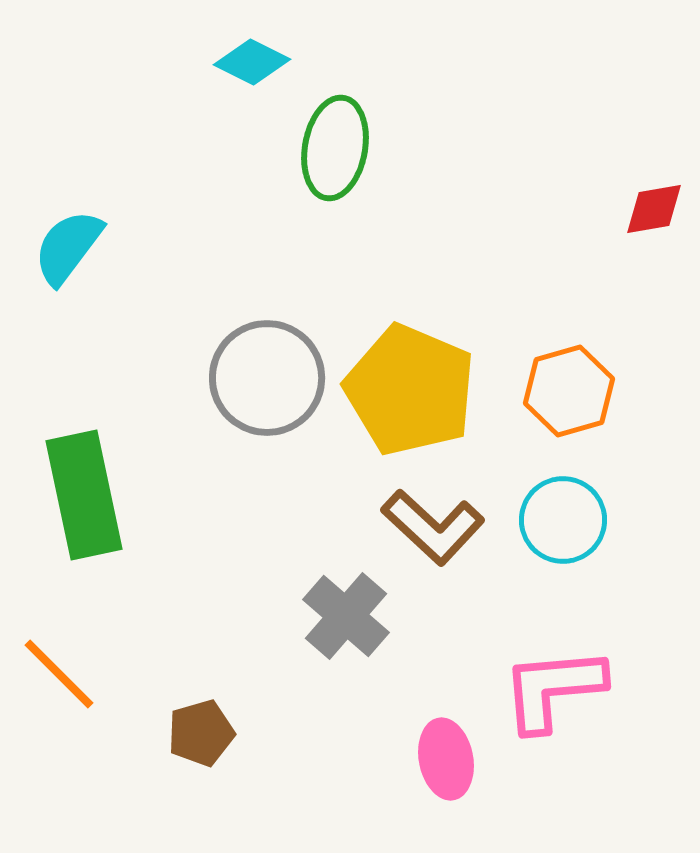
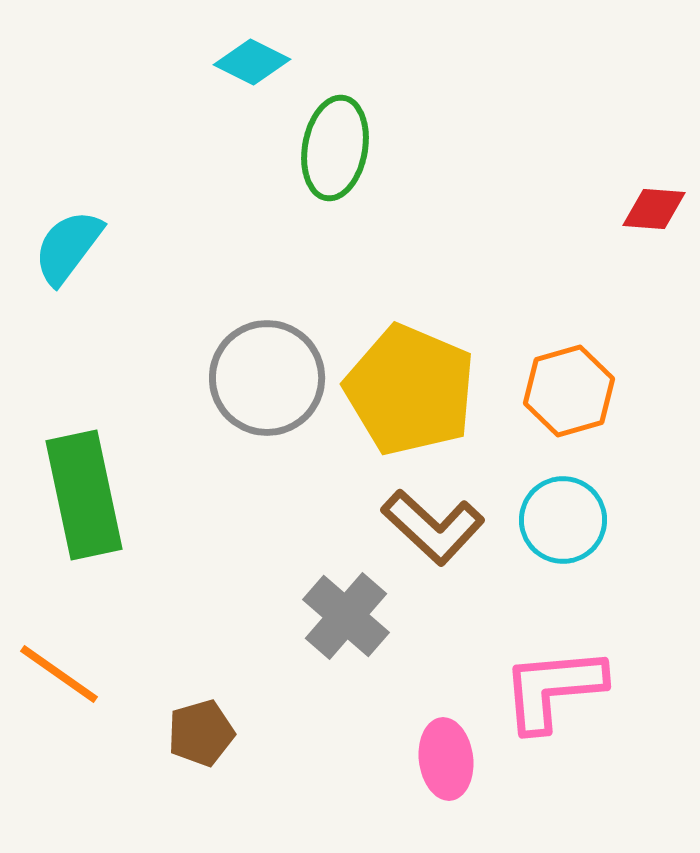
red diamond: rotated 14 degrees clockwise
orange line: rotated 10 degrees counterclockwise
pink ellipse: rotated 4 degrees clockwise
